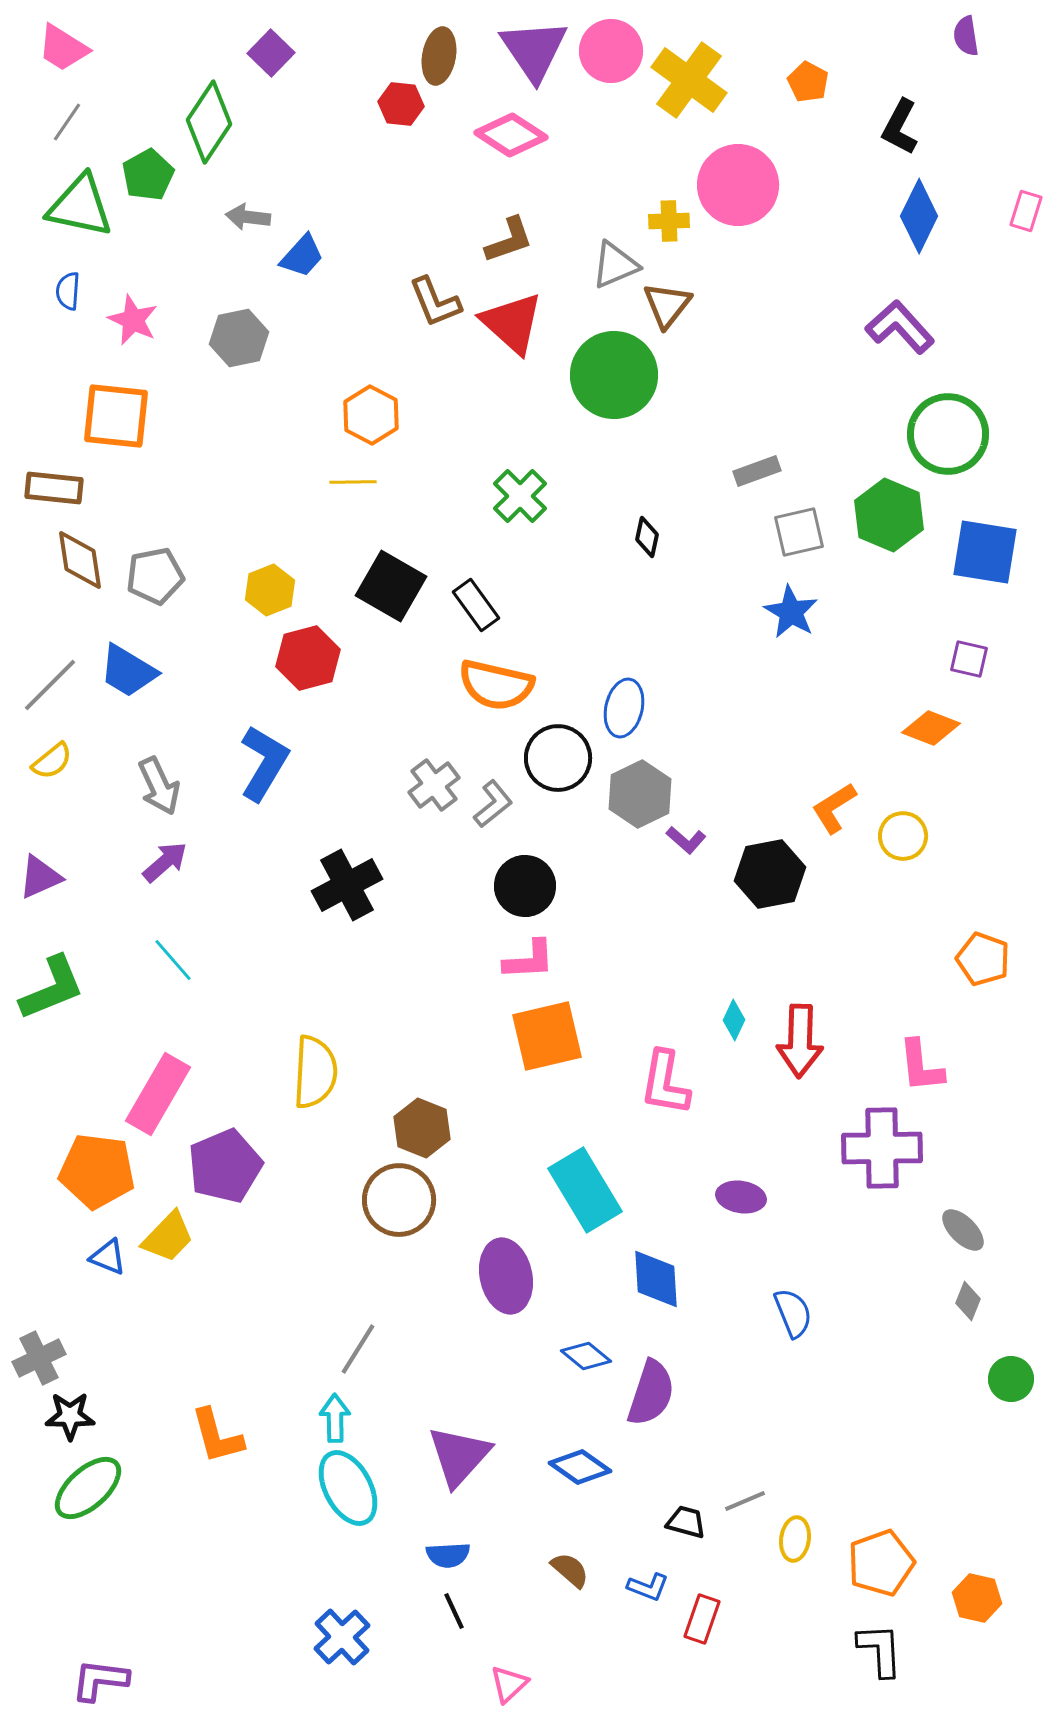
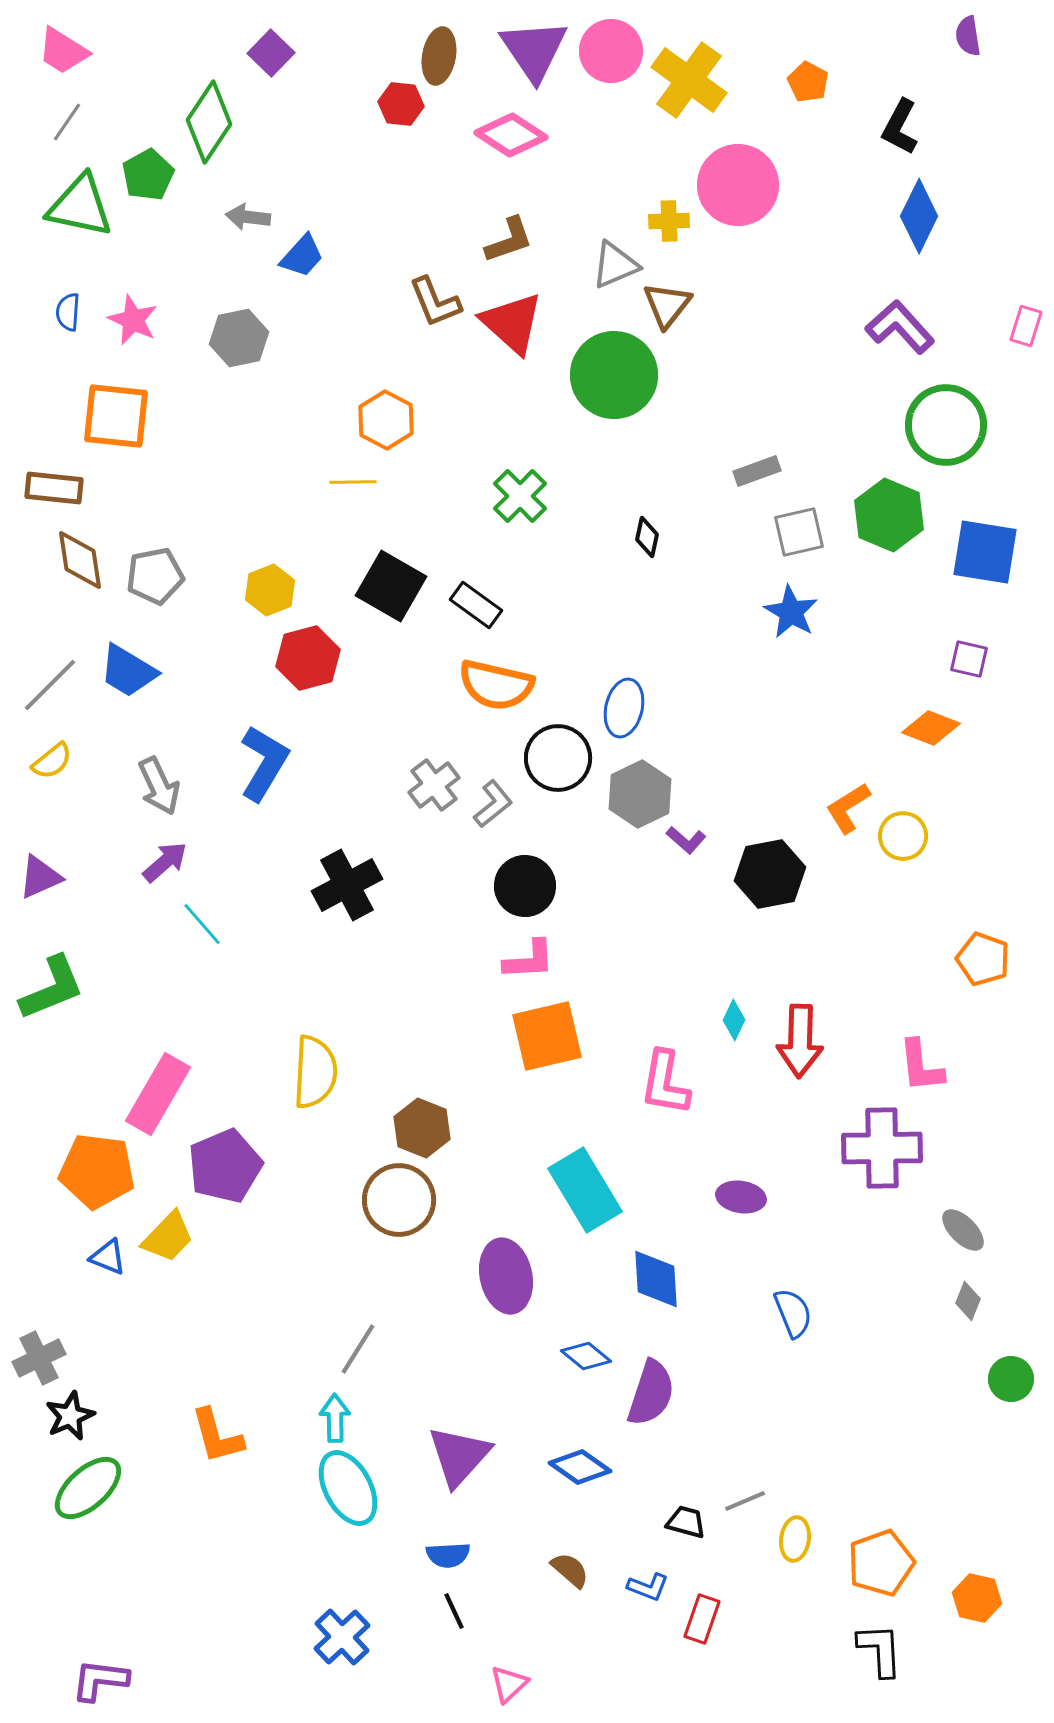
purple semicircle at (966, 36): moved 2 px right
pink trapezoid at (63, 48): moved 3 px down
pink rectangle at (1026, 211): moved 115 px down
blue semicircle at (68, 291): moved 21 px down
orange hexagon at (371, 415): moved 15 px right, 5 px down
green circle at (948, 434): moved 2 px left, 9 px up
black rectangle at (476, 605): rotated 18 degrees counterclockwise
orange L-shape at (834, 808): moved 14 px right
cyan line at (173, 960): moved 29 px right, 36 px up
black star at (70, 1416): rotated 24 degrees counterclockwise
